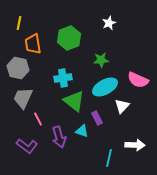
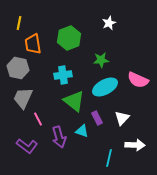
cyan cross: moved 3 px up
white triangle: moved 12 px down
